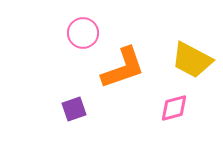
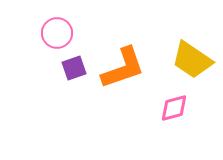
pink circle: moved 26 px left
yellow trapezoid: rotated 6 degrees clockwise
purple square: moved 41 px up
